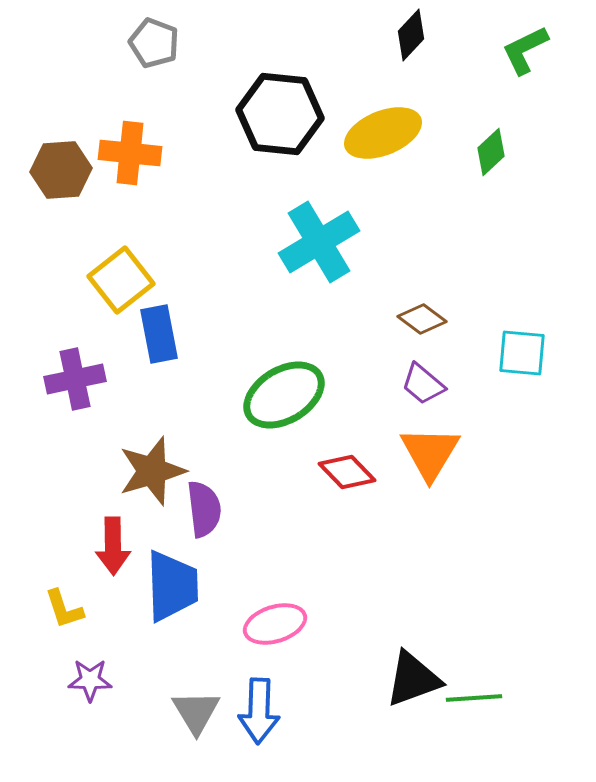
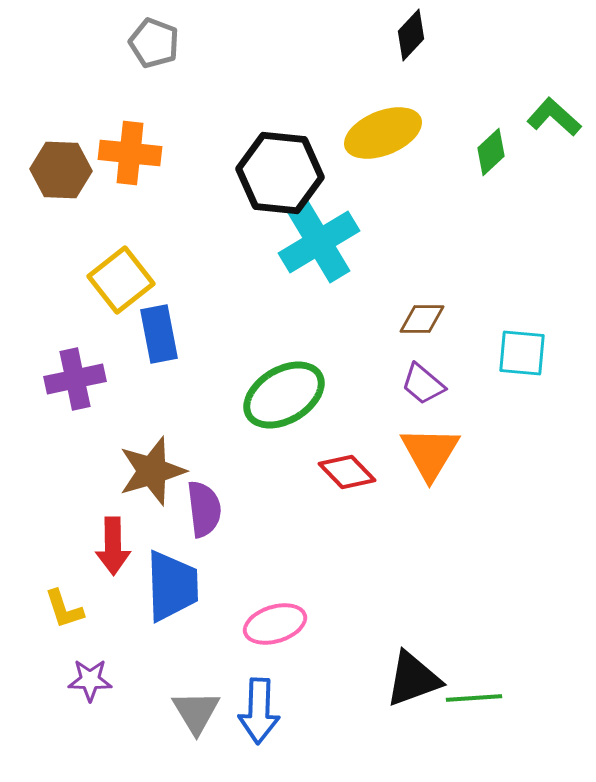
green L-shape: moved 29 px right, 67 px down; rotated 68 degrees clockwise
black hexagon: moved 59 px down
brown hexagon: rotated 6 degrees clockwise
brown diamond: rotated 36 degrees counterclockwise
